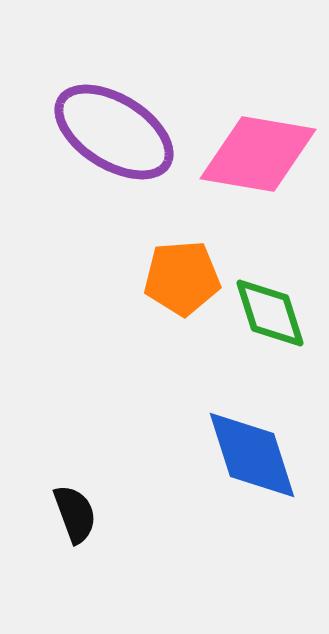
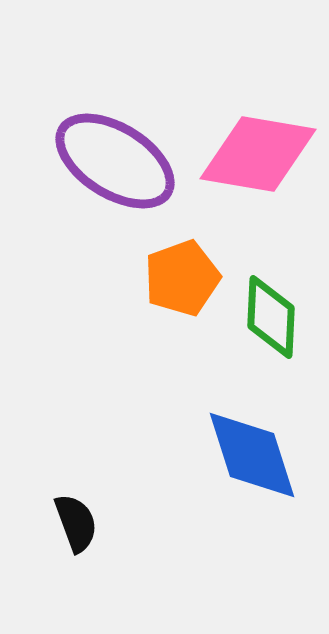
purple ellipse: moved 1 px right, 29 px down
orange pentagon: rotated 16 degrees counterclockwise
green diamond: moved 1 px right, 4 px down; rotated 20 degrees clockwise
black semicircle: moved 1 px right, 9 px down
